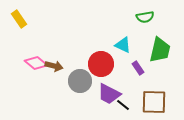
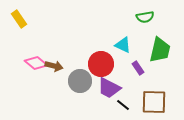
purple trapezoid: moved 6 px up
